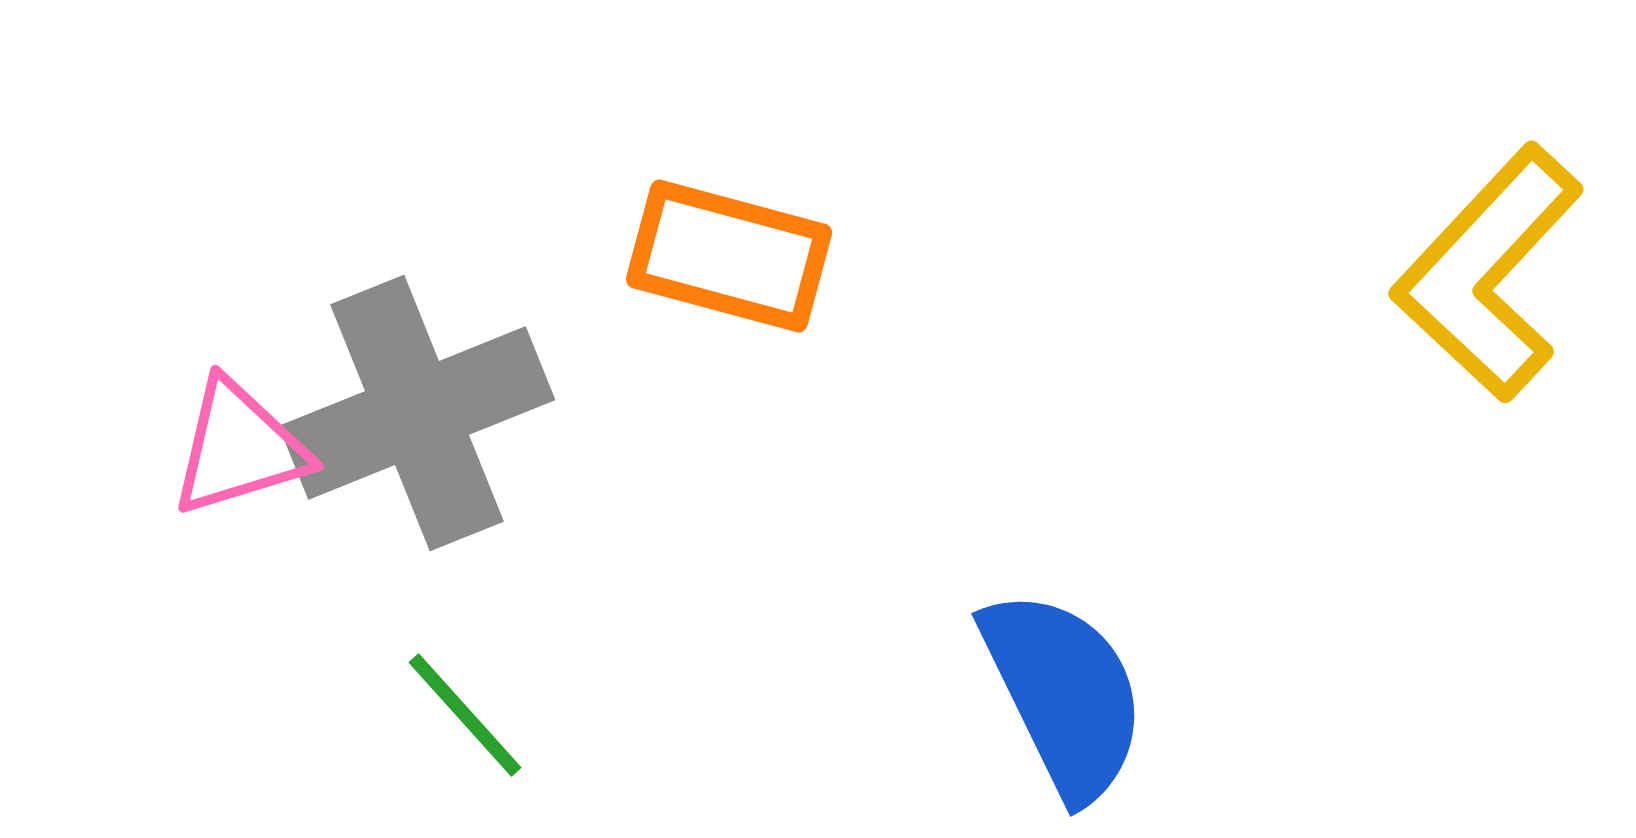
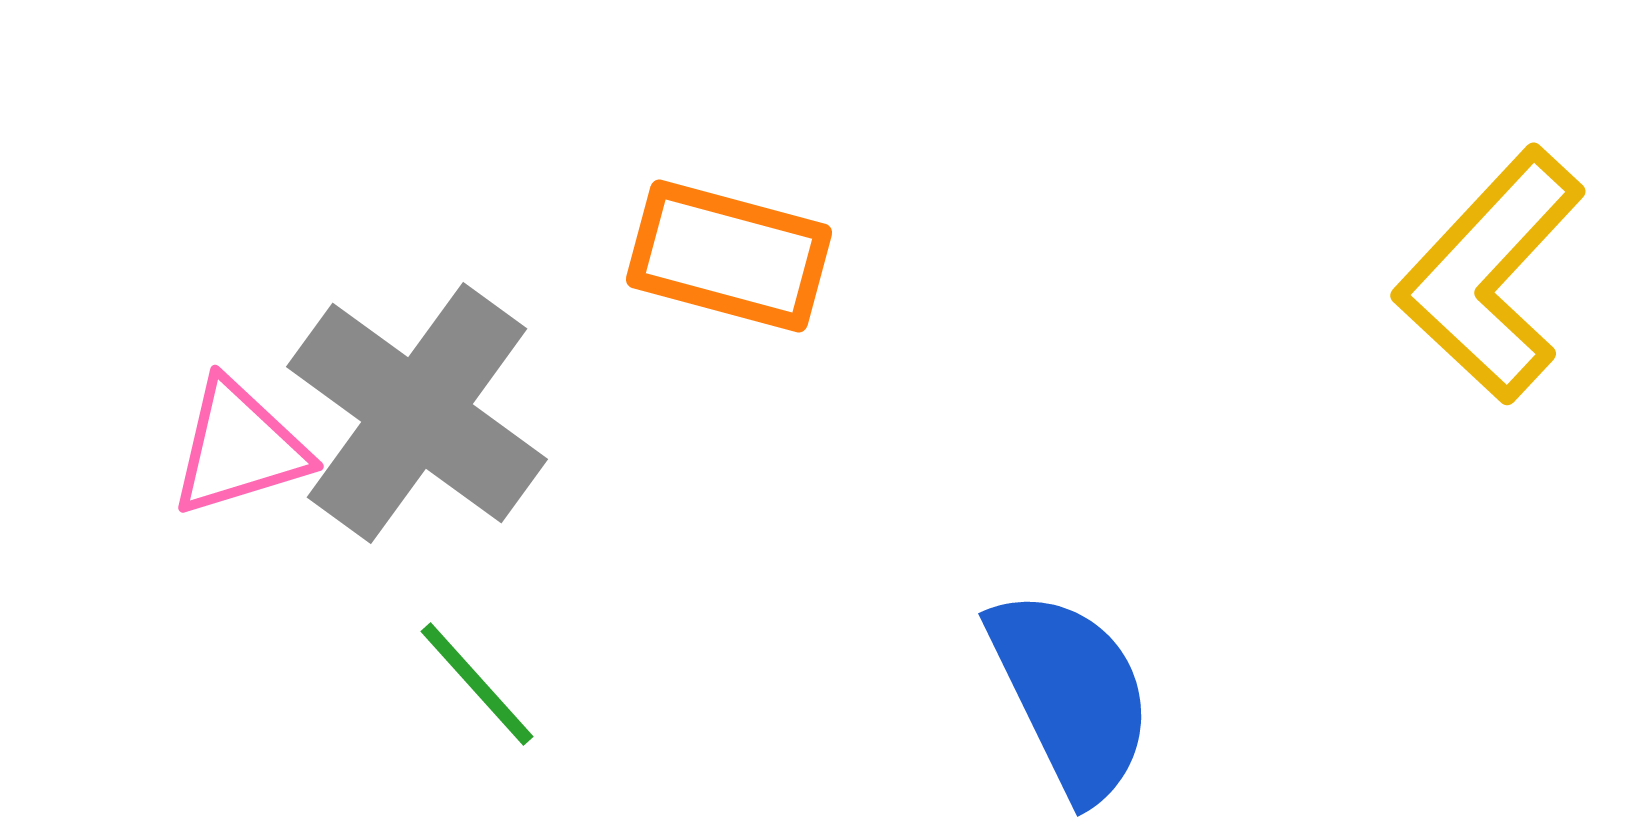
yellow L-shape: moved 2 px right, 2 px down
gray cross: rotated 32 degrees counterclockwise
blue semicircle: moved 7 px right
green line: moved 12 px right, 31 px up
